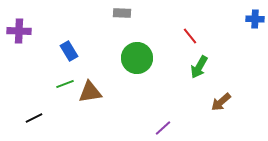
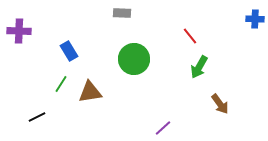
green circle: moved 3 px left, 1 px down
green line: moved 4 px left; rotated 36 degrees counterclockwise
brown arrow: moved 1 px left, 2 px down; rotated 85 degrees counterclockwise
black line: moved 3 px right, 1 px up
